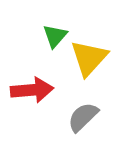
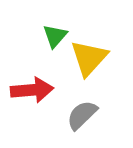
gray semicircle: moved 1 px left, 2 px up
